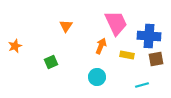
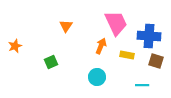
brown square: moved 2 px down; rotated 28 degrees clockwise
cyan line: rotated 16 degrees clockwise
